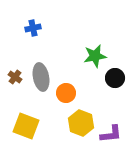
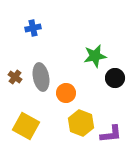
yellow square: rotated 8 degrees clockwise
